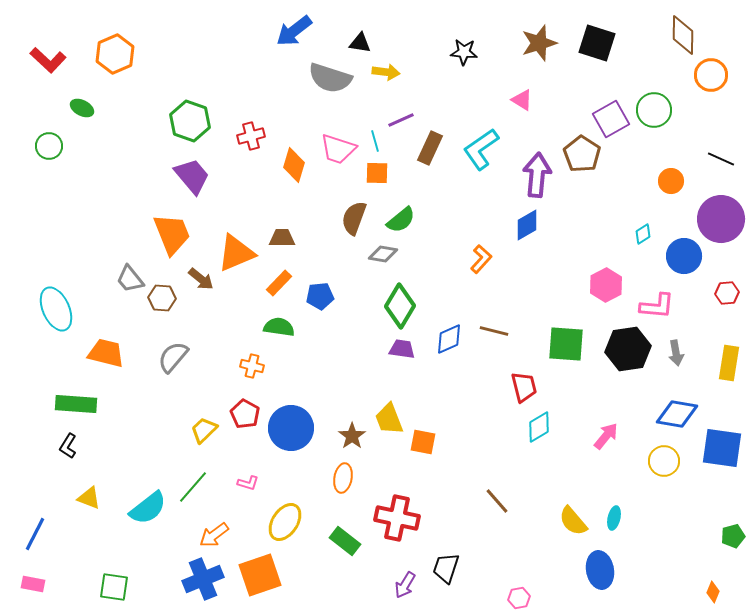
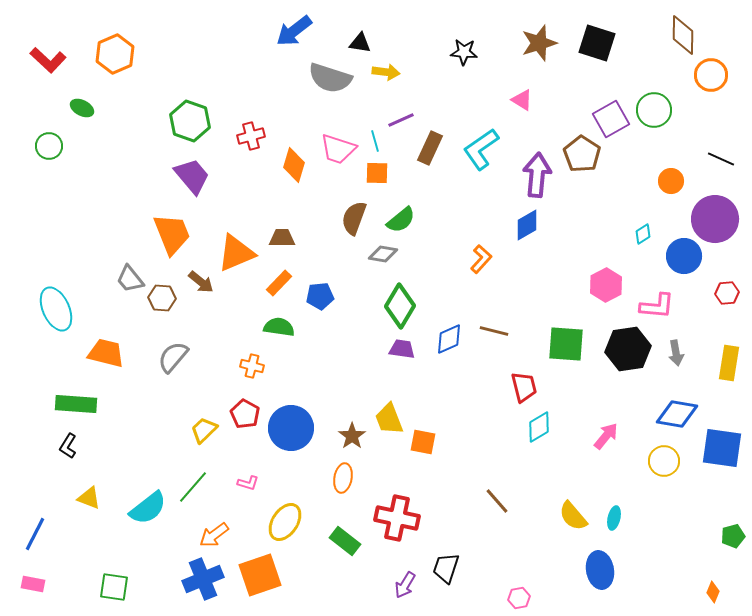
purple circle at (721, 219): moved 6 px left
brown arrow at (201, 279): moved 3 px down
yellow semicircle at (573, 521): moved 5 px up
